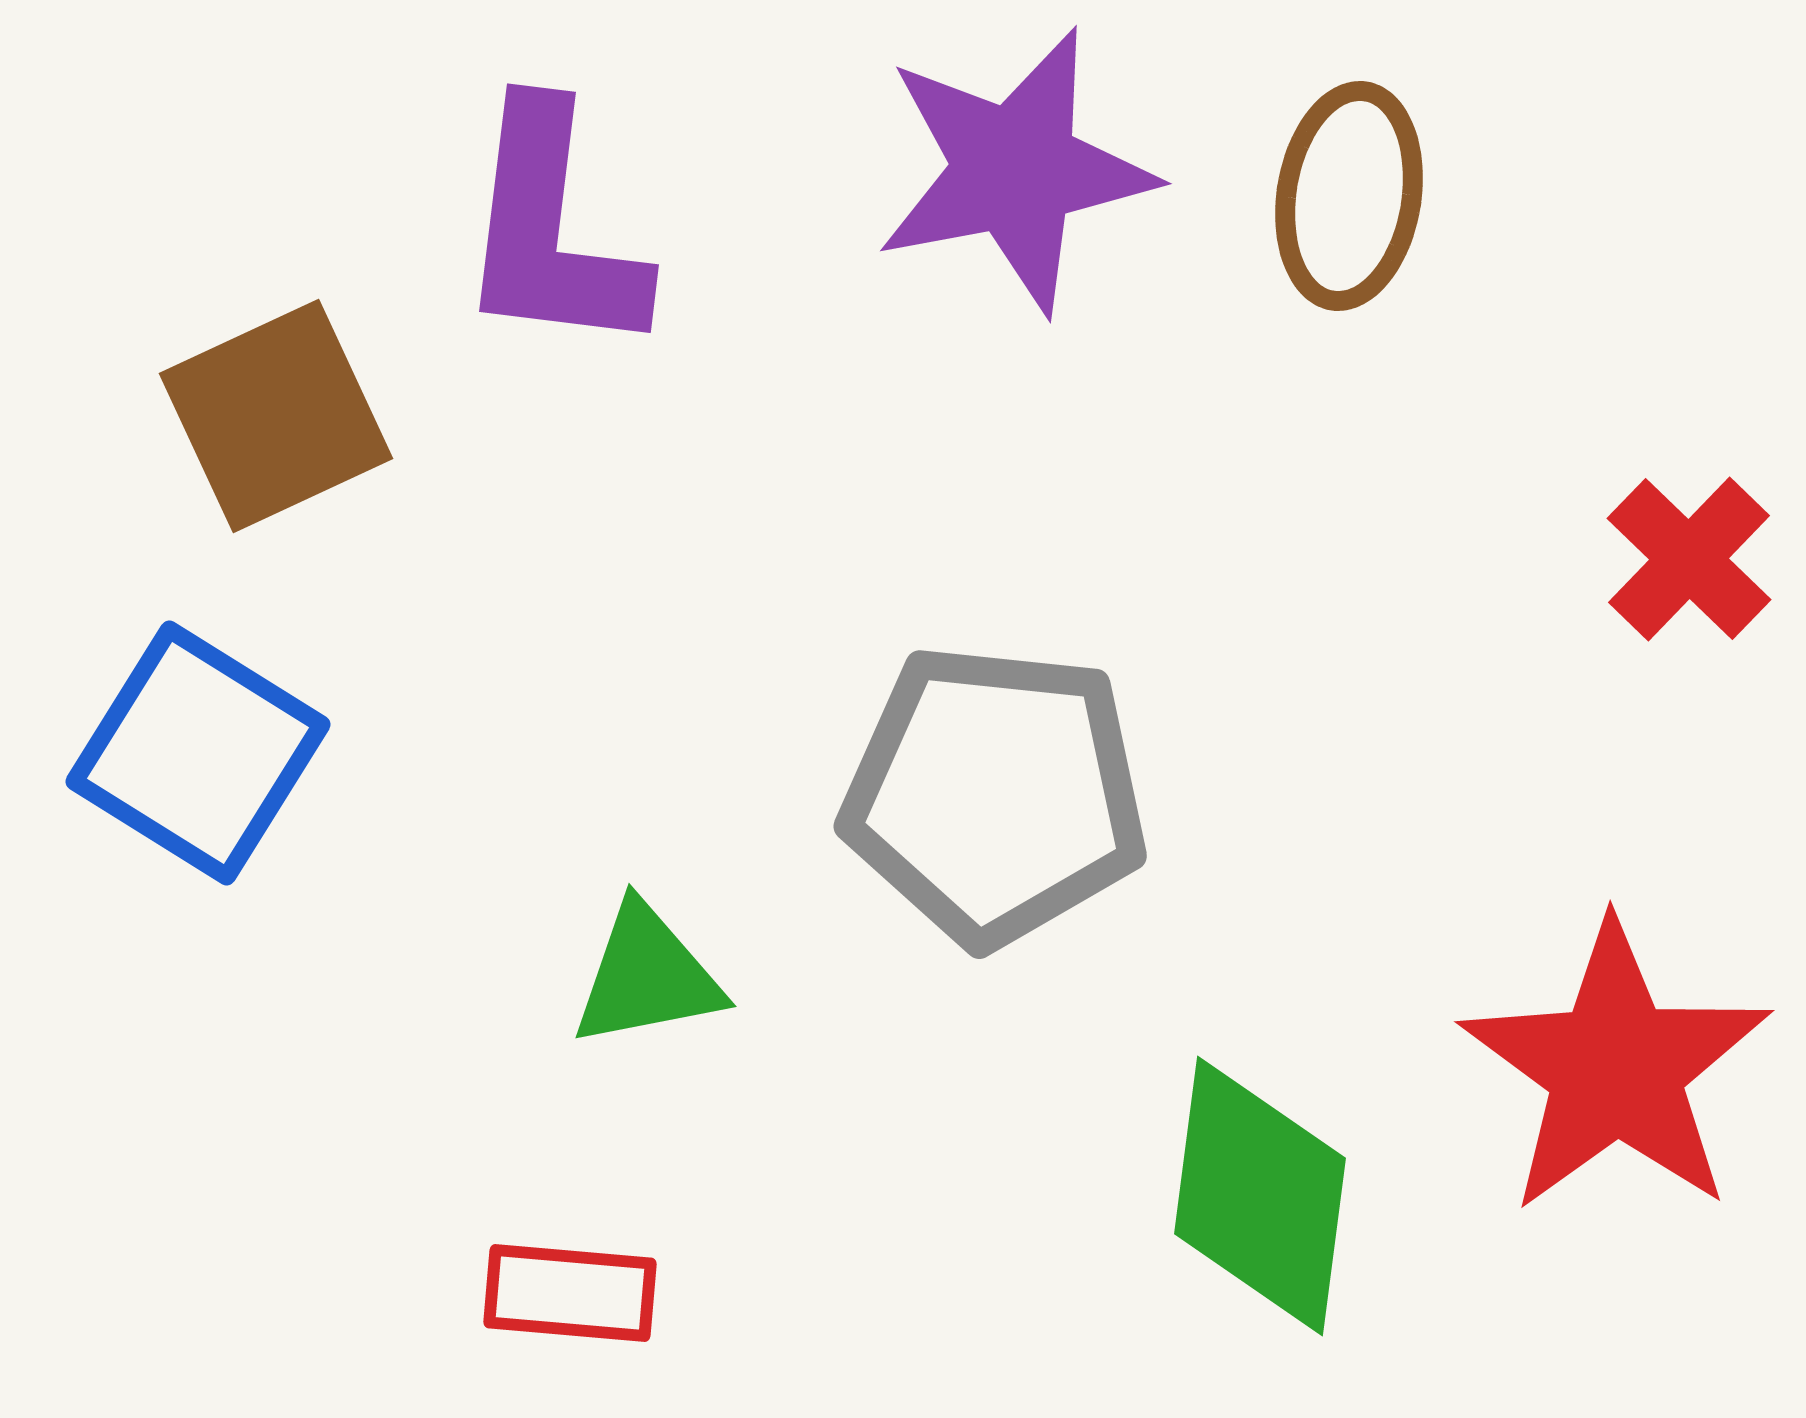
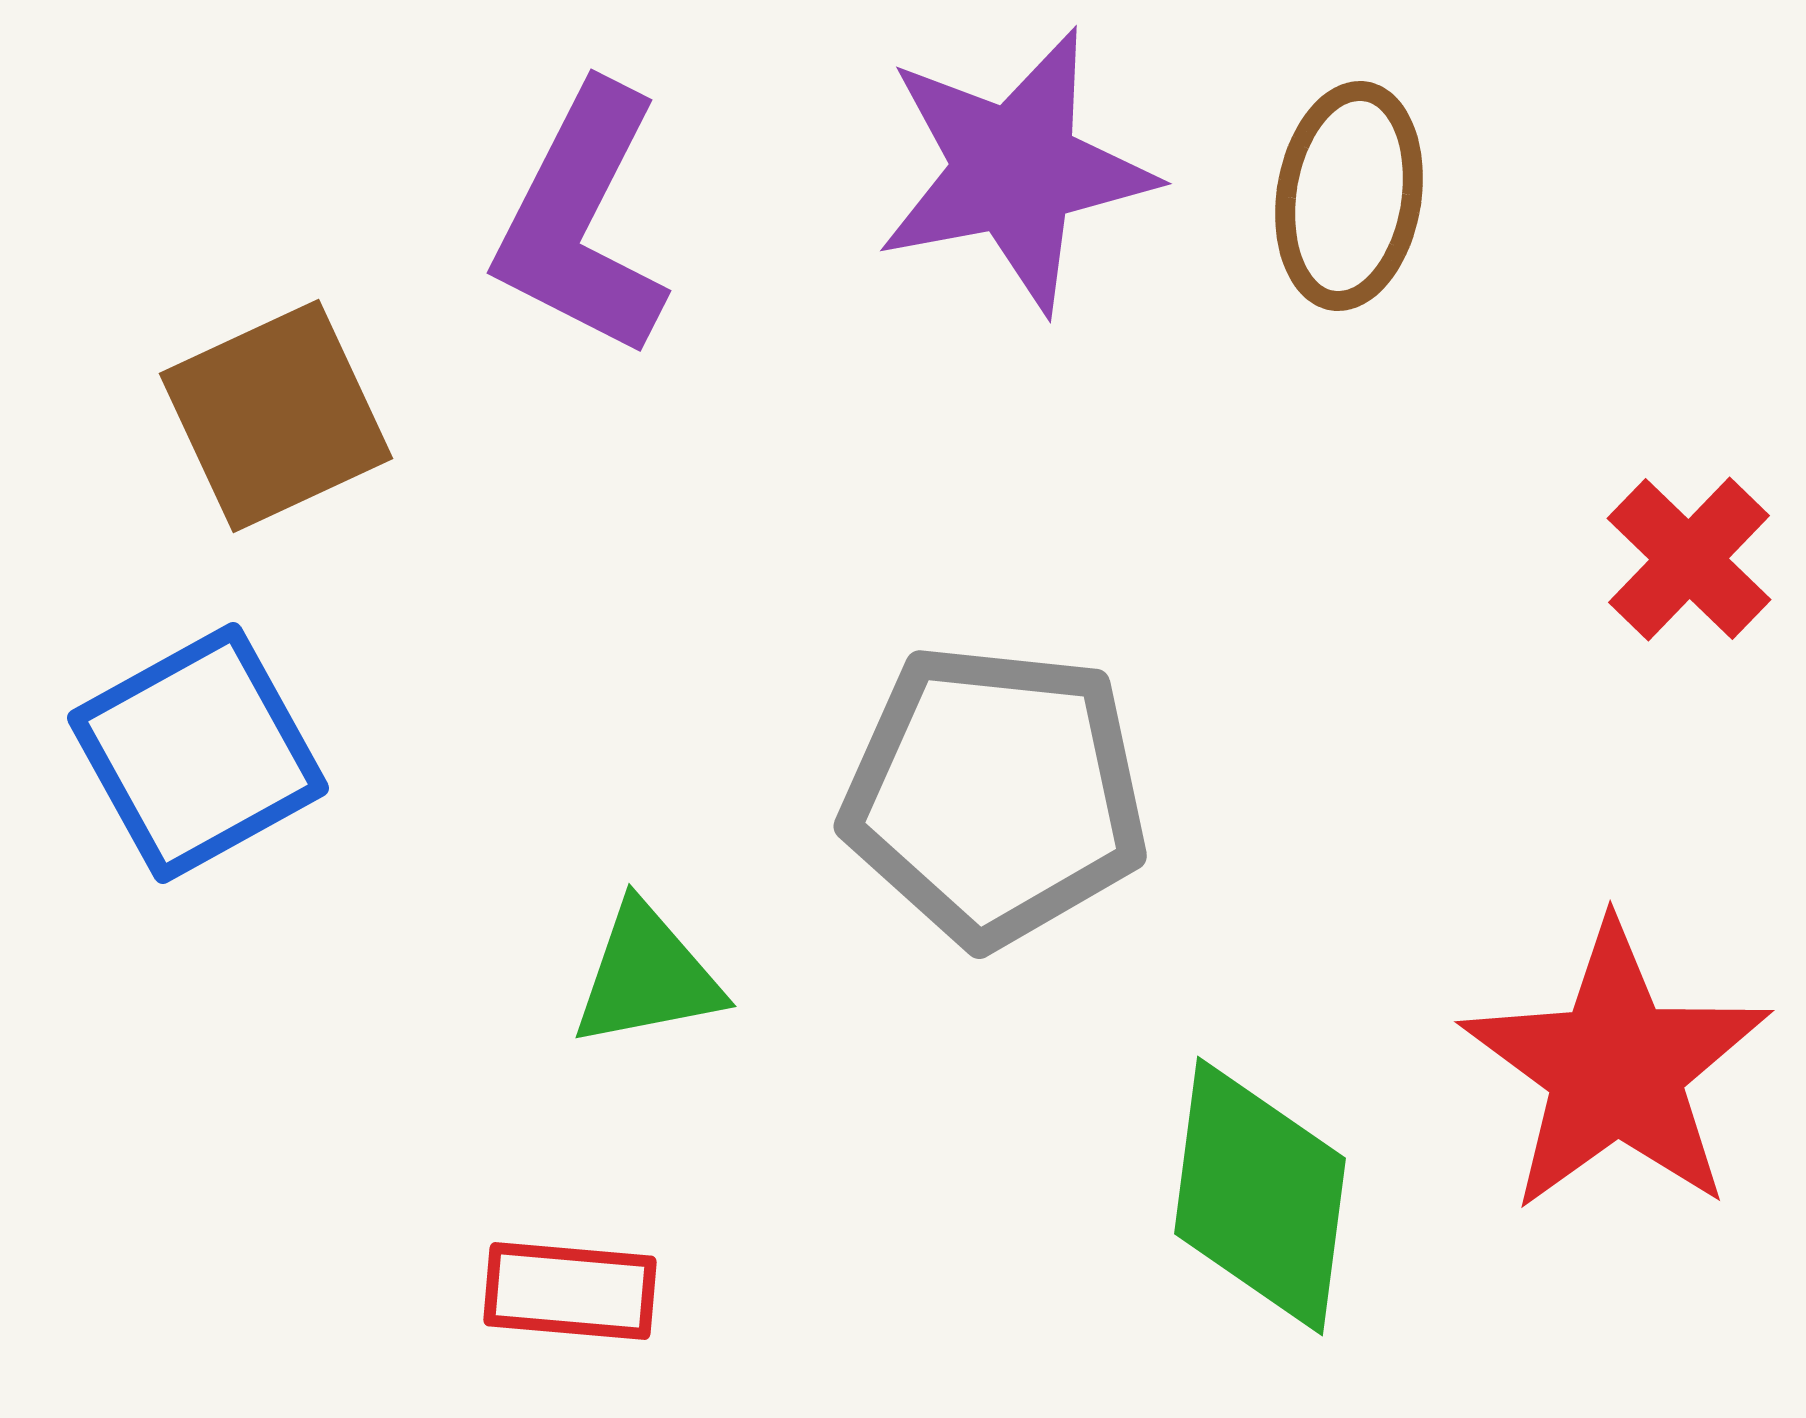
purple L-shape: moved 31 px right, 9 px up; rotated 20 degrees clockwise
blue square: rotated 29 degrees clockwise
red rectangle: moved 2 px up
